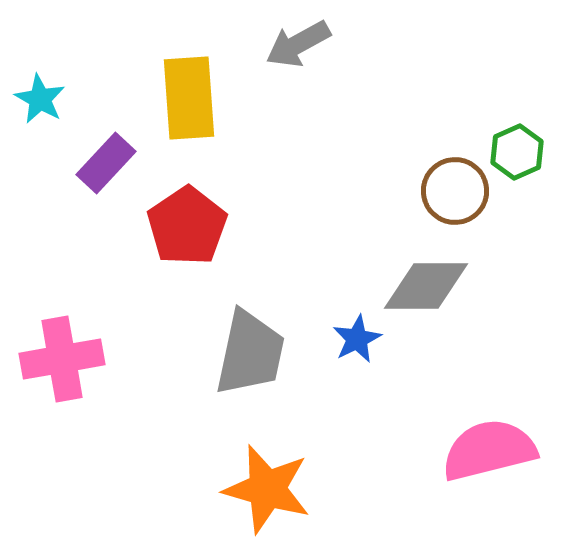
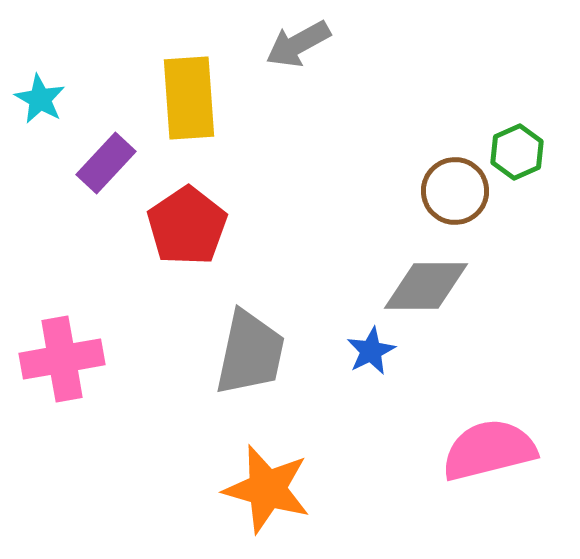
blue star: moved 14 px right, 12 px down
